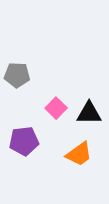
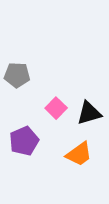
black triangle: rotated 16 degrees counterclockwise
purple pentagon: rotated 16 degrees counterclockwise
